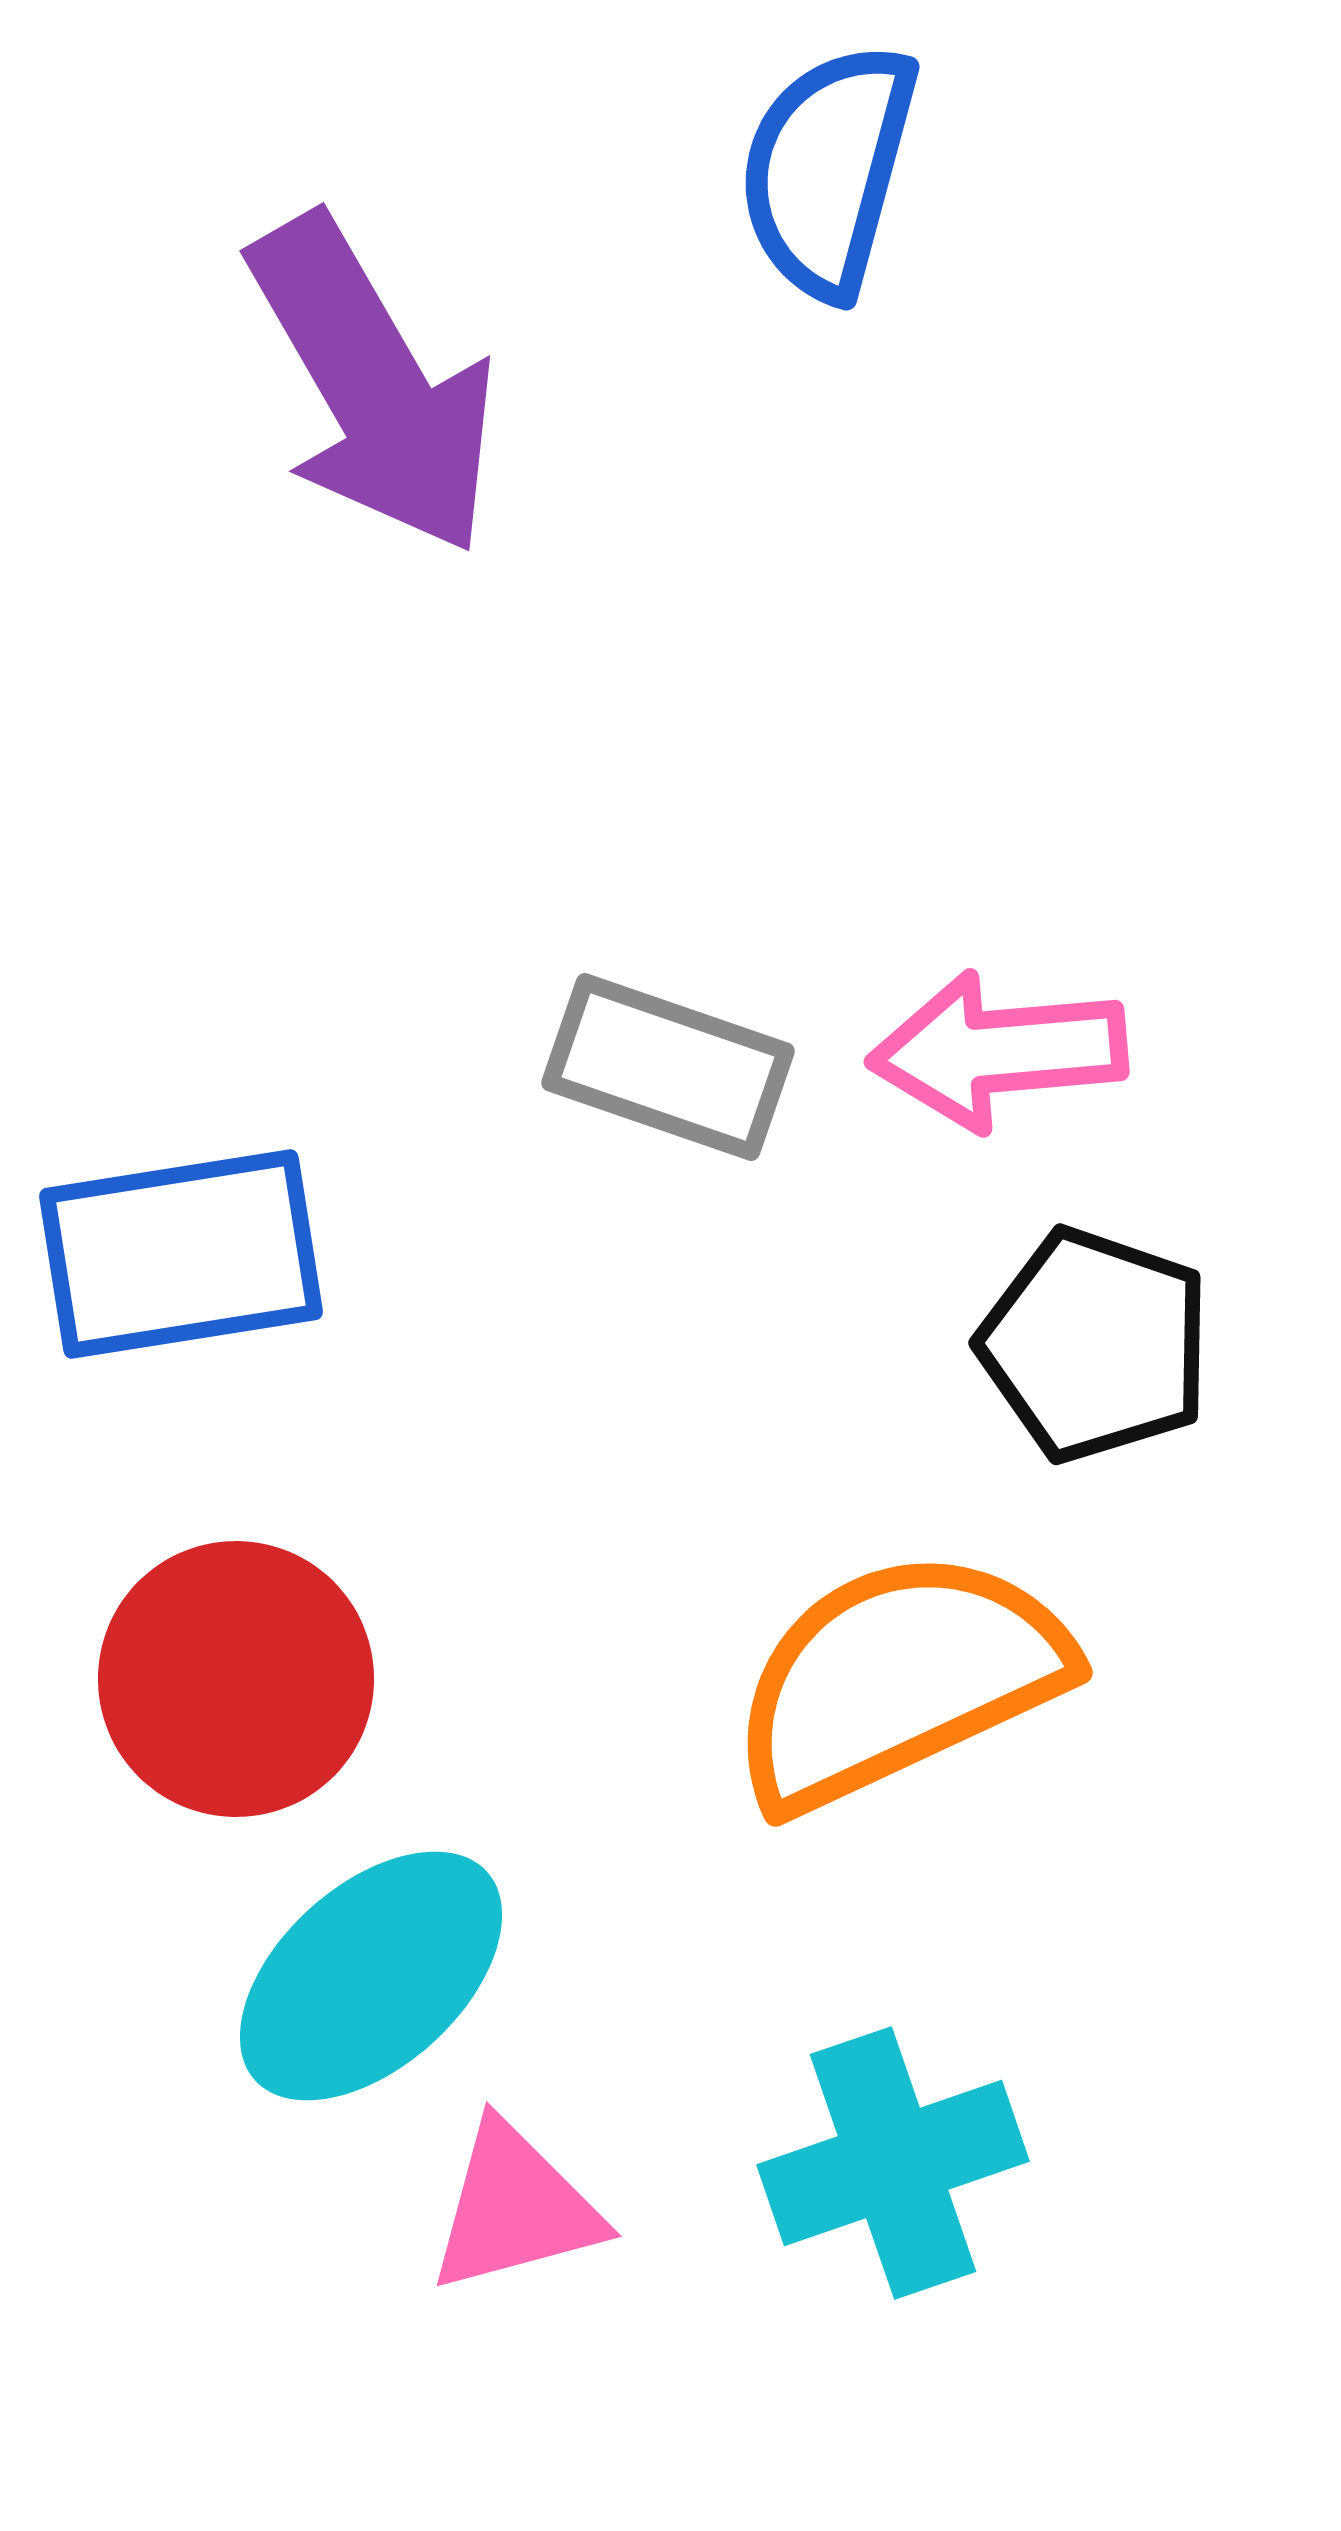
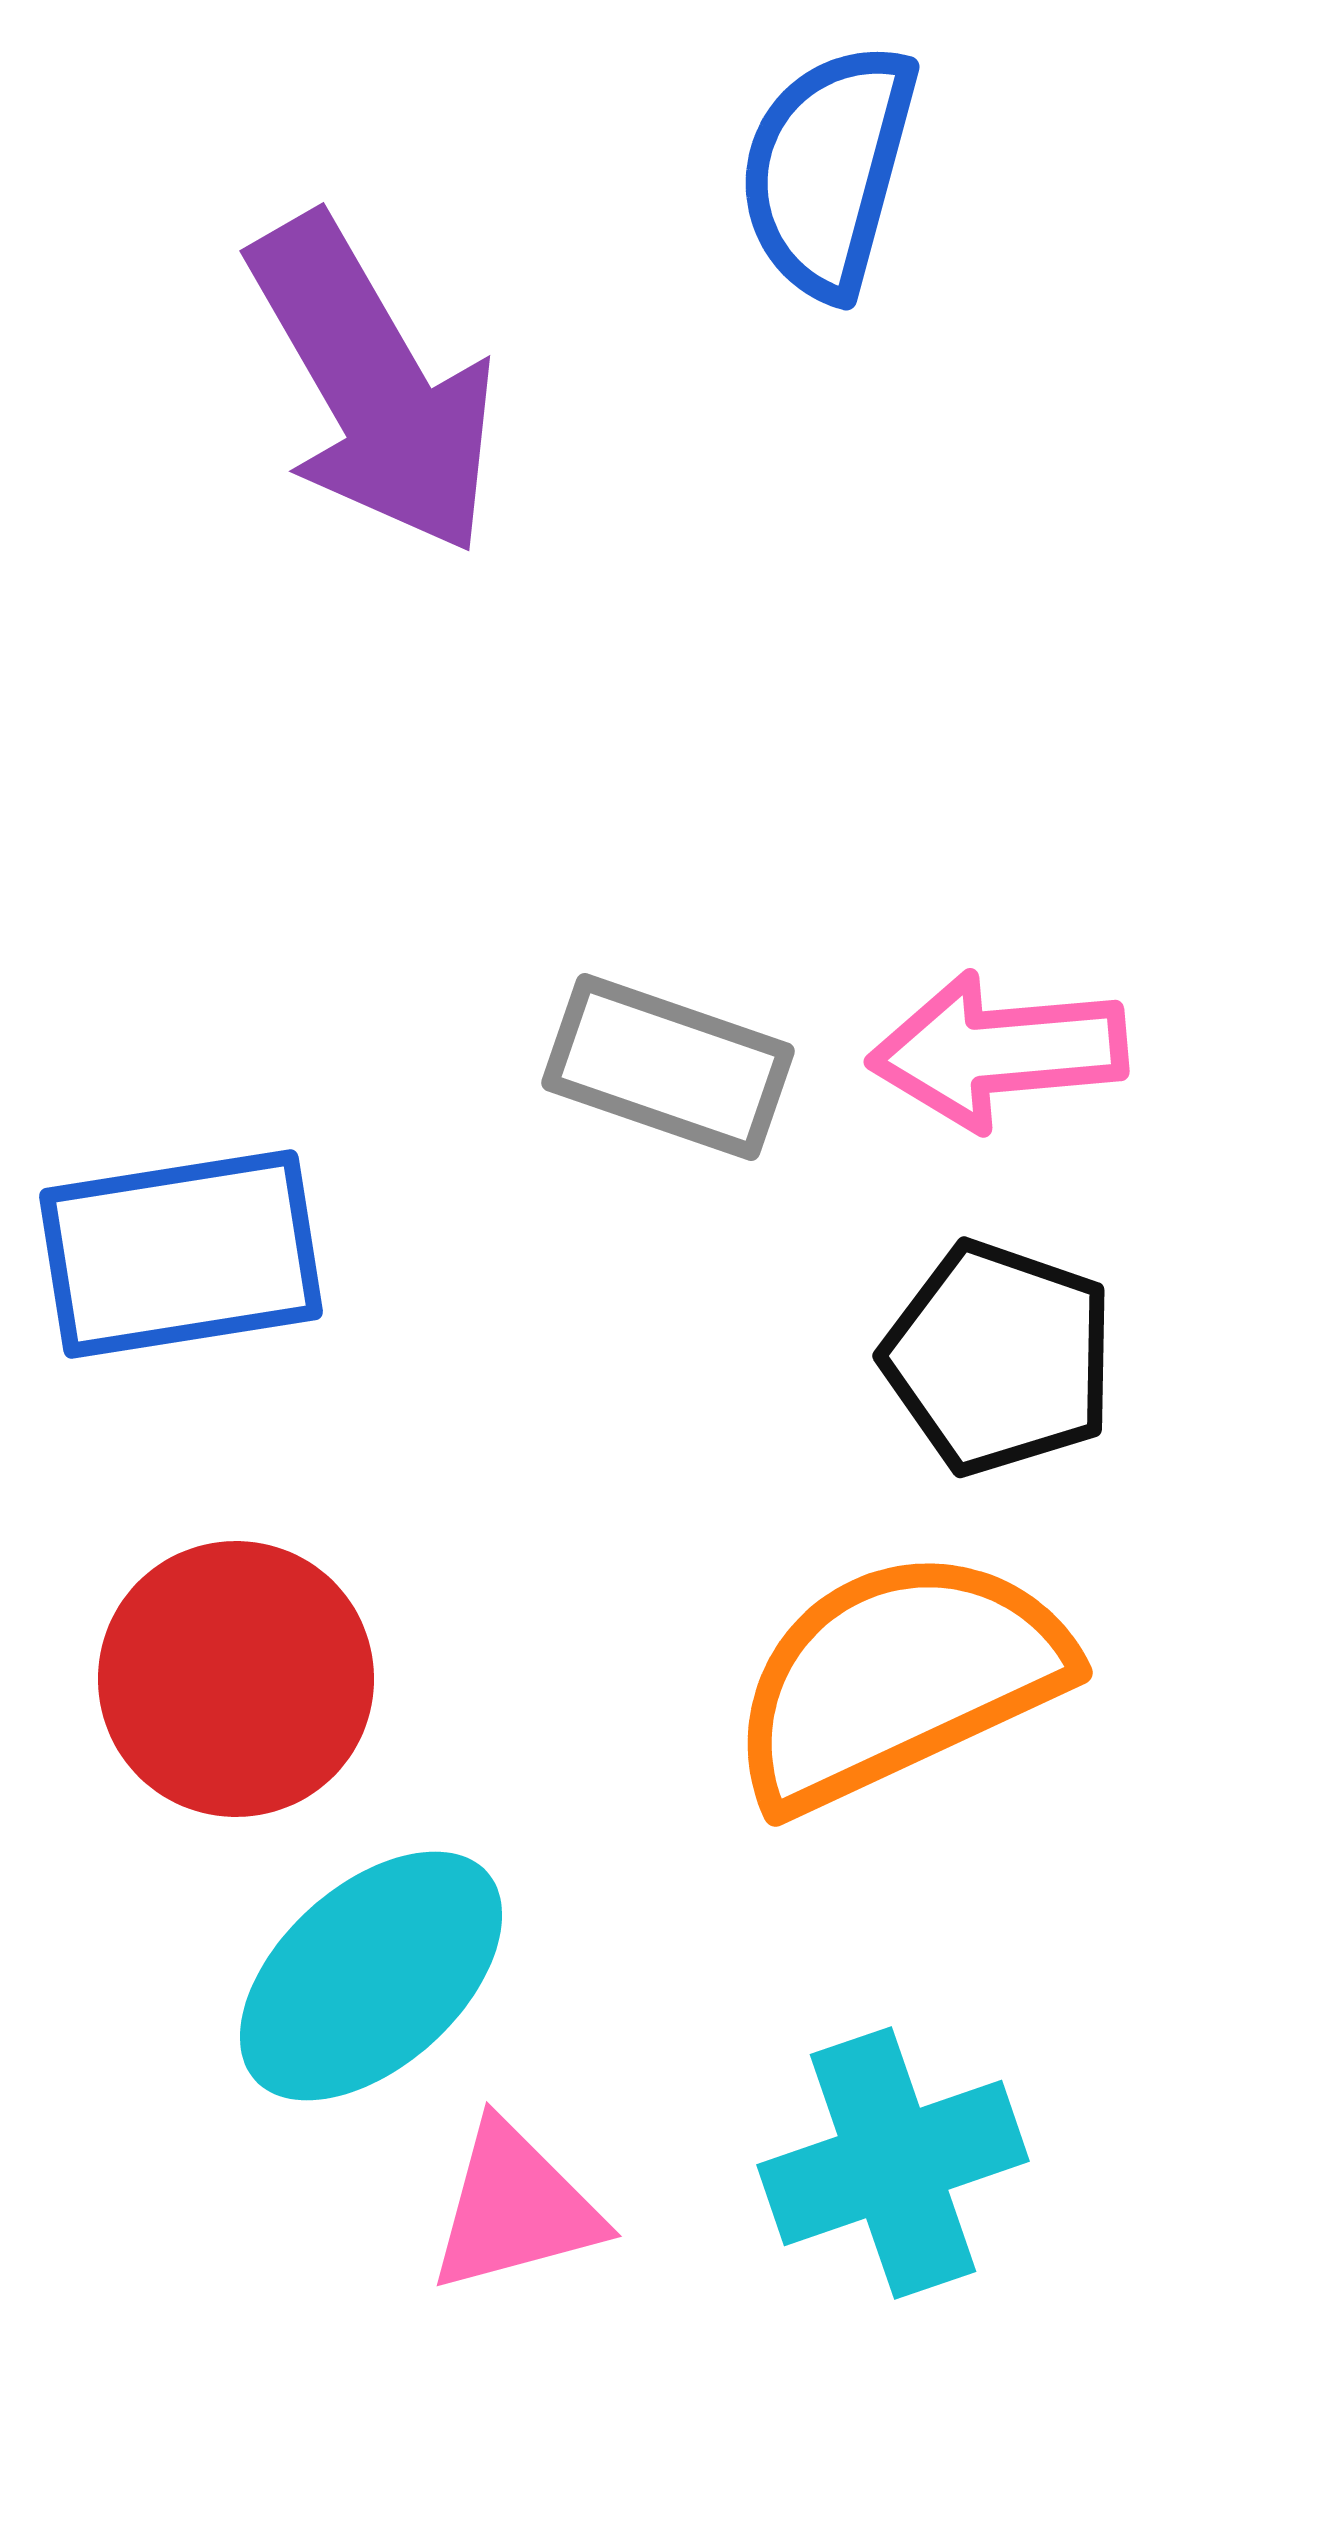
black pentagon: moved 96 px left, 13 px down
